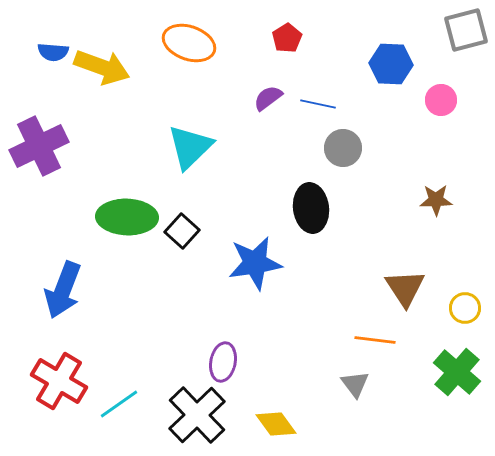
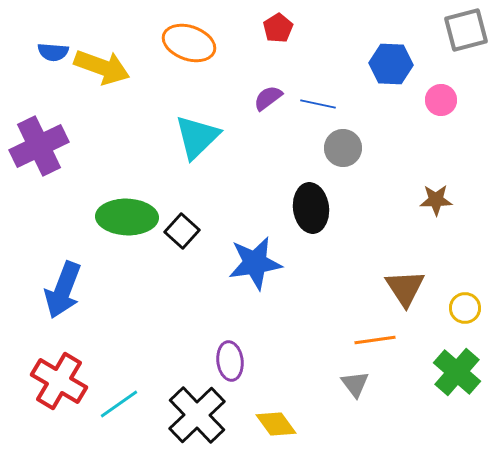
red pentagon: moved 9 px left, 10 px up
cyan triangle: moved 7 px right, 10 px up
orange line: rotated 15 degrees counterclockwise
purple ellipse: moved 7 px right, 1 px up; rotated 18 degrees counterclockwise
